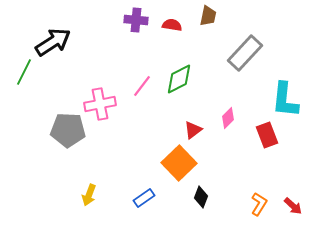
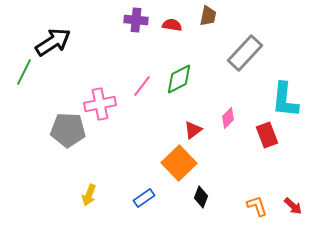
orange L-shape: moved 2 px left, 2 px down; rotated 50 degrees counterclockwise
